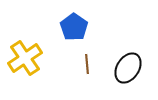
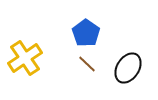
blue pentagon: moved 12 px right, 6 px down
brown line: rotated 42 degrees counterclockwise
